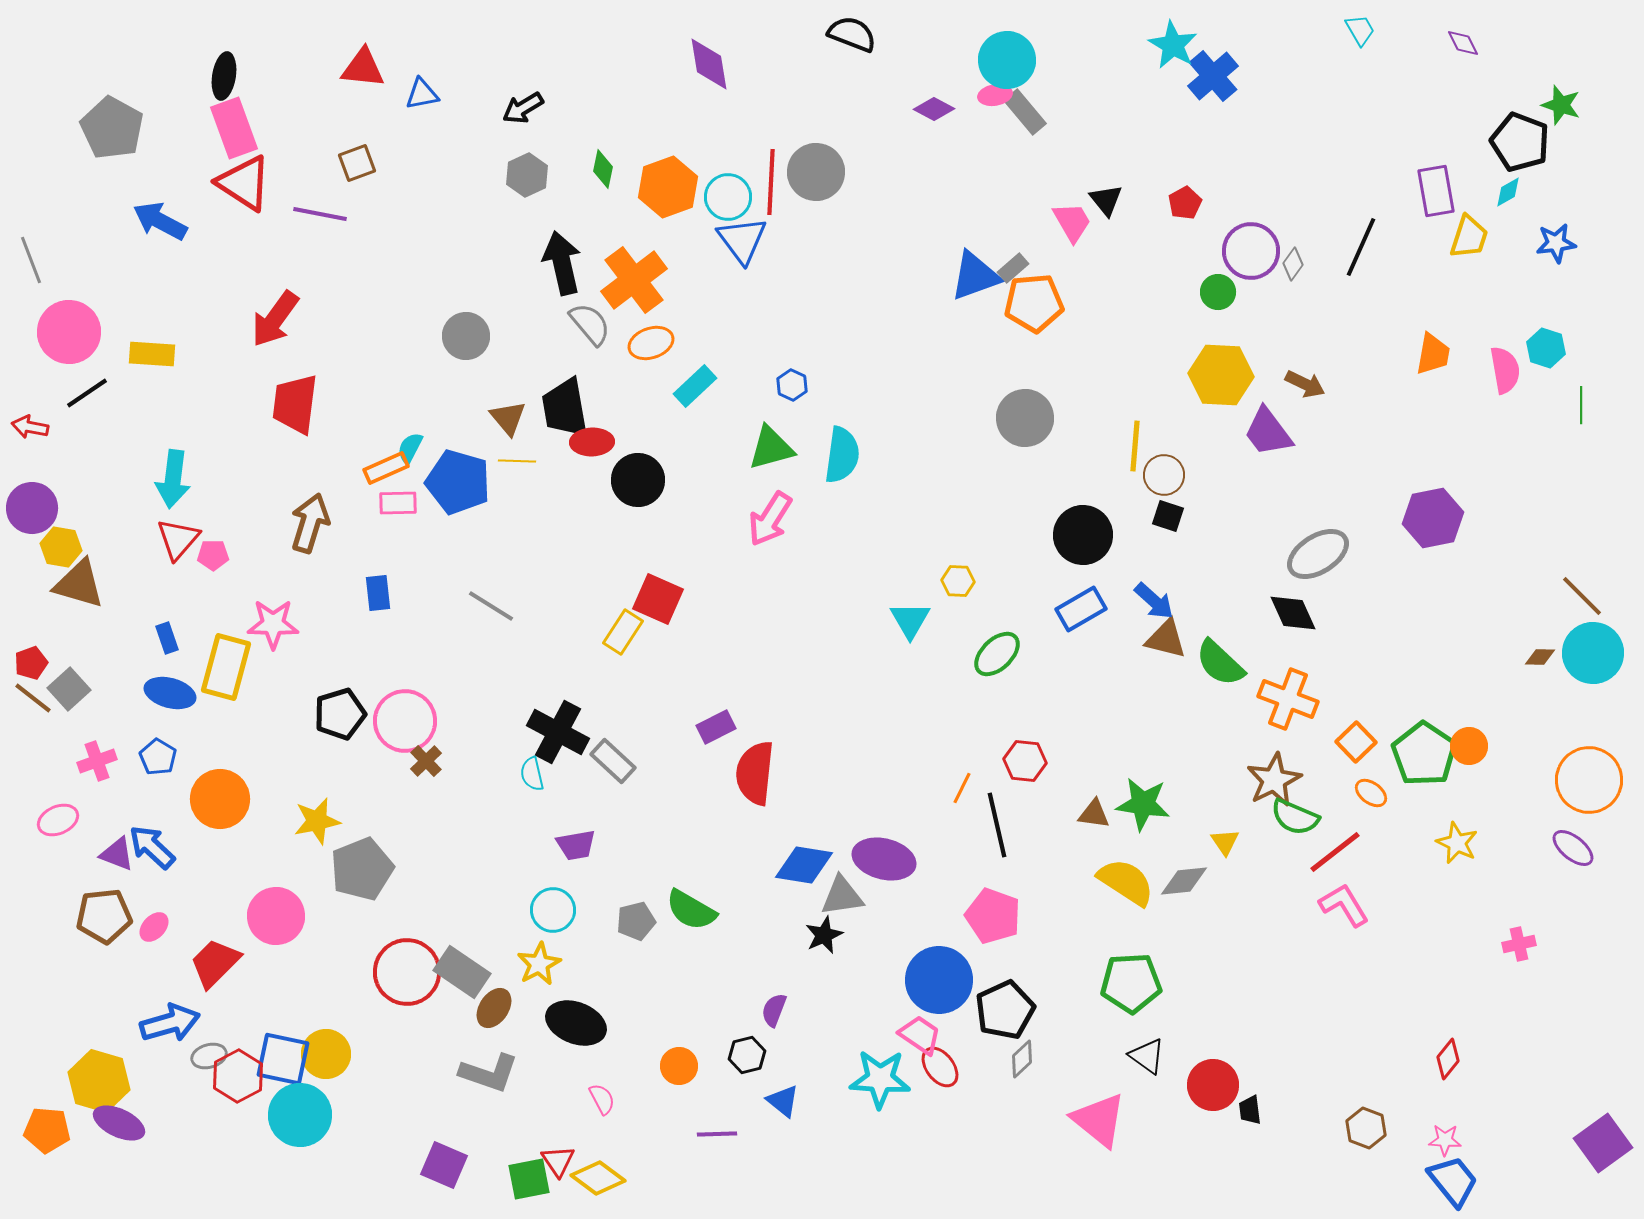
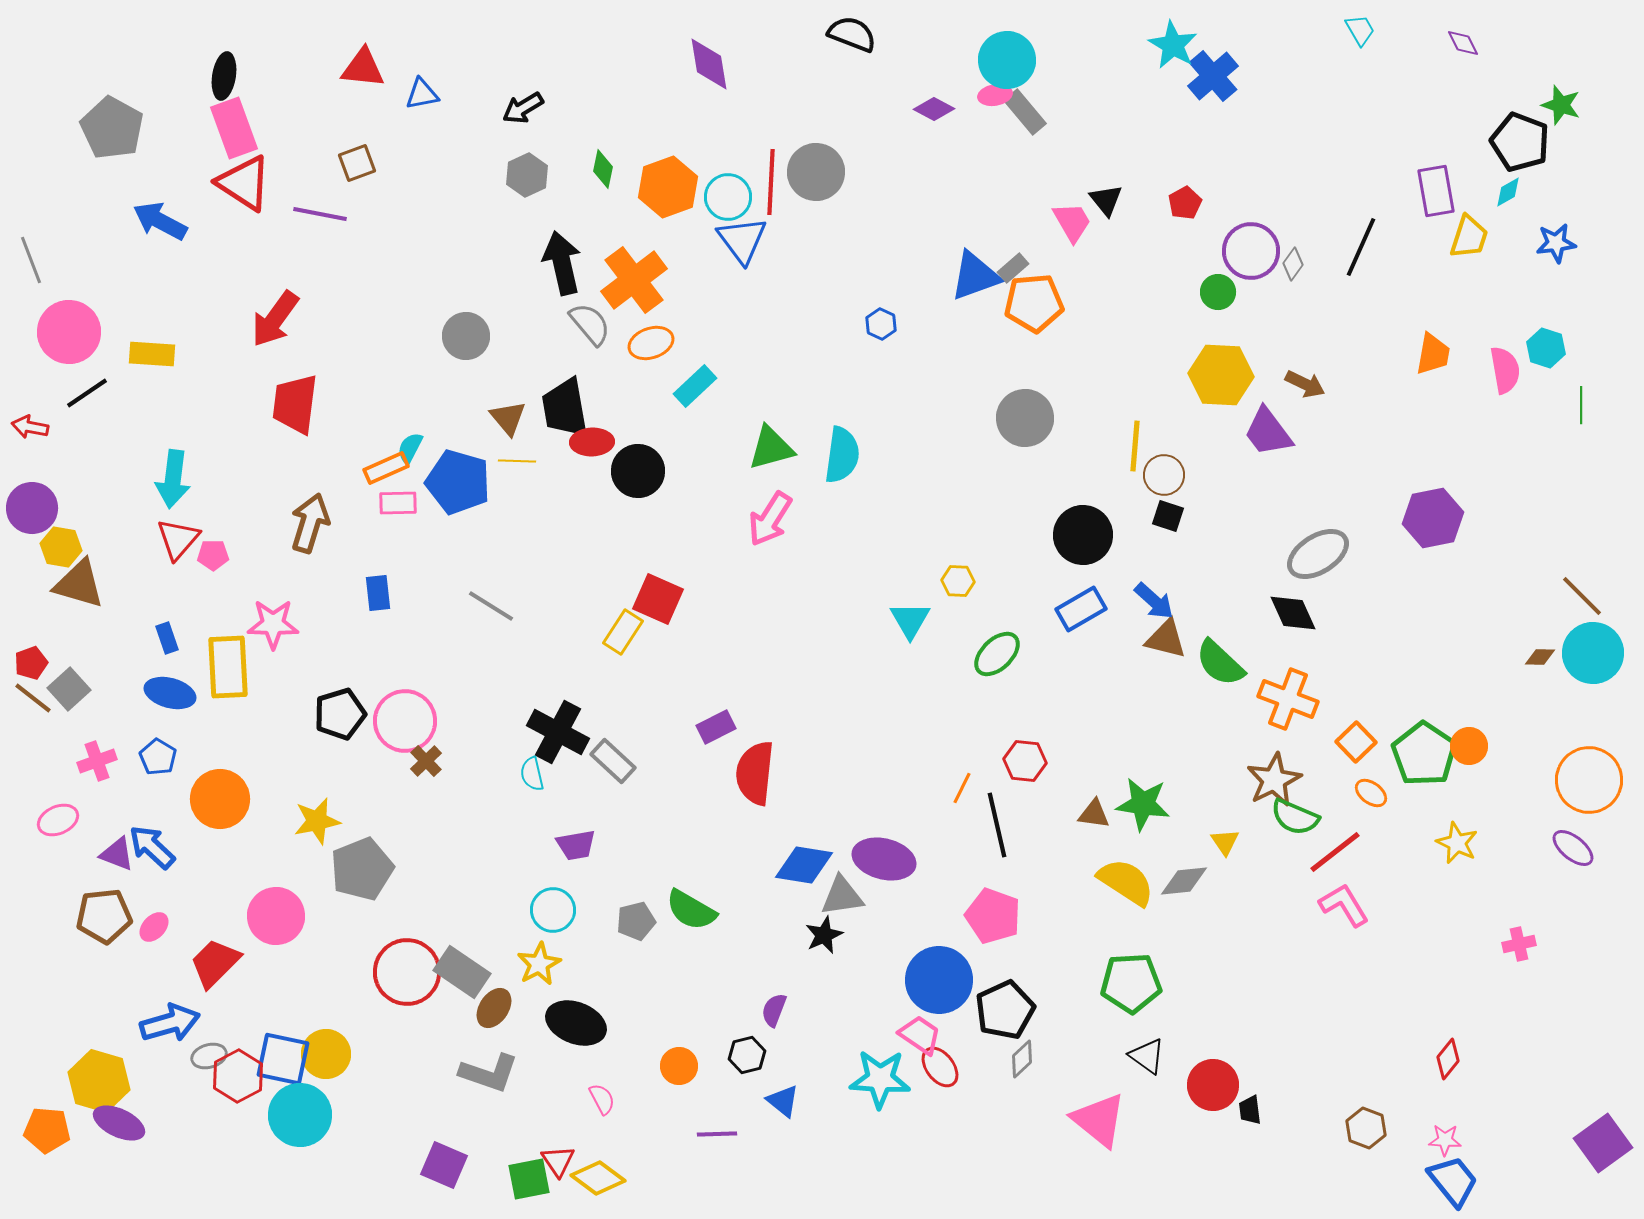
blue hexagon at (792, 385): moved 89 px right, 61 px up
black circle at (638, 480): moved 9 px up
yellow rectangle at (226, 667): moved 2 px right; rotated 18 degrees counterclockwise
